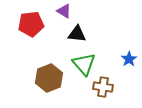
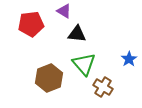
brown cross: rotated 24 degrees clockwise
